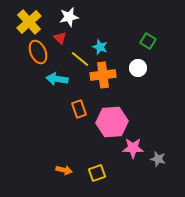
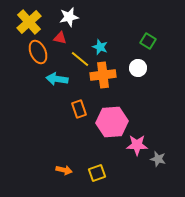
red triangle: rotated 32 degrees counterclockwise
pink star: moved 4 px right, 3 px up
